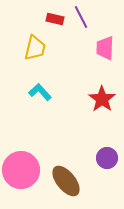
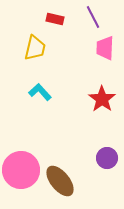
purple line: moved 12 px right
brown ellipse: moved 6 px left
